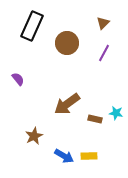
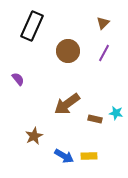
brown circle: moved 1 px right, 8 px down
